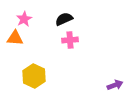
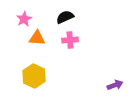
black semicircle: moved 1 px right, 2 px up
orange triangle: moved 22 px right
